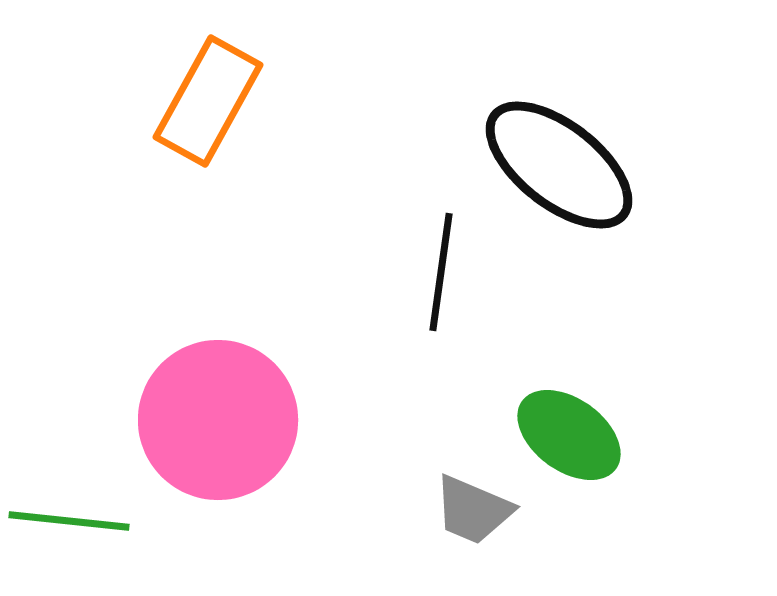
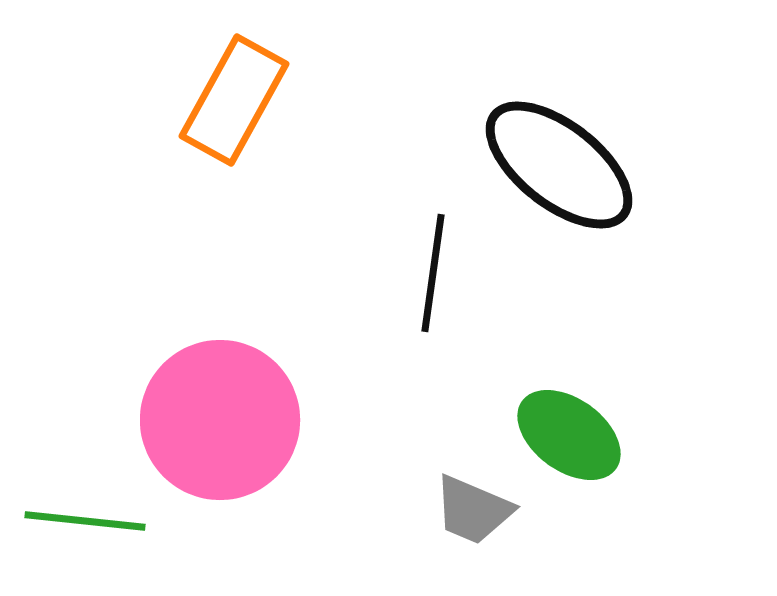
orange rectangle: moved 26 px right, 1 px up
black line: moved 8 px left, 1 px down
pink circle: moved 2 px right
green line: moved 16 px right
